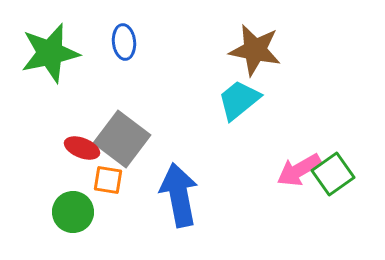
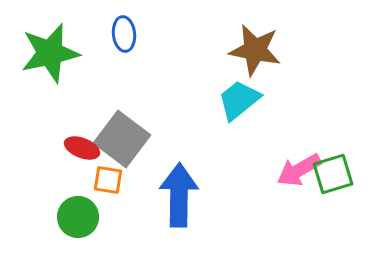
blue ellipse: moved 8 px up
green square: rotated 18 degrees clockwise
blue arrow: rotated 12 degrees clockwise
green circle: moved 5 px right, 5 px down
